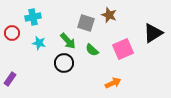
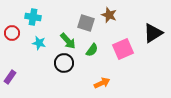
cyan cross: rotated 21 degrees clockwise
green semicircle: rotated 96 degrees counterclockwise
purple rectangle: moved 2 px up
orange arrow: moved 11 px left
